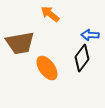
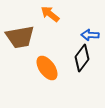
brown trapezoid: moved 6 px up
